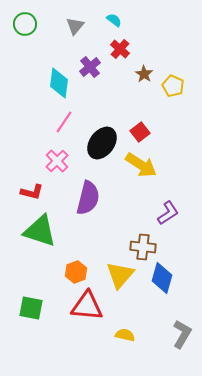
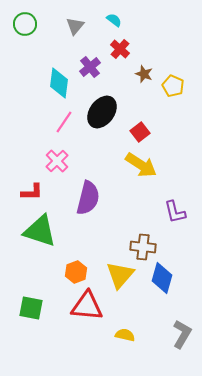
brown star: rotated 12 degrees counterclockwise
black ellipse: moved 31 px up
red L-shape: rotated 15 degrees counterclockwise
purple L-shape: moved 7 px right, 1 px up; rotated 110 degrees clockwise
